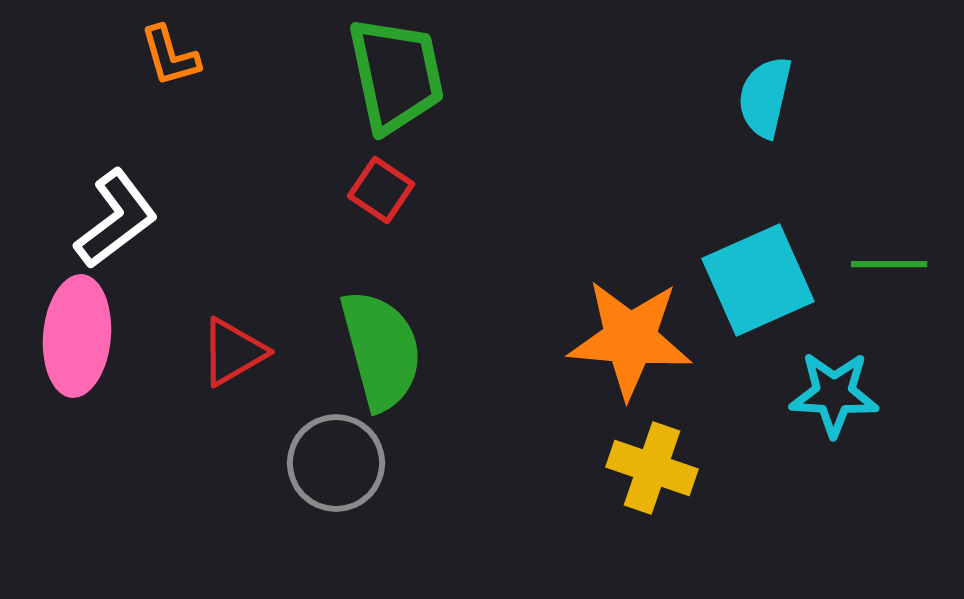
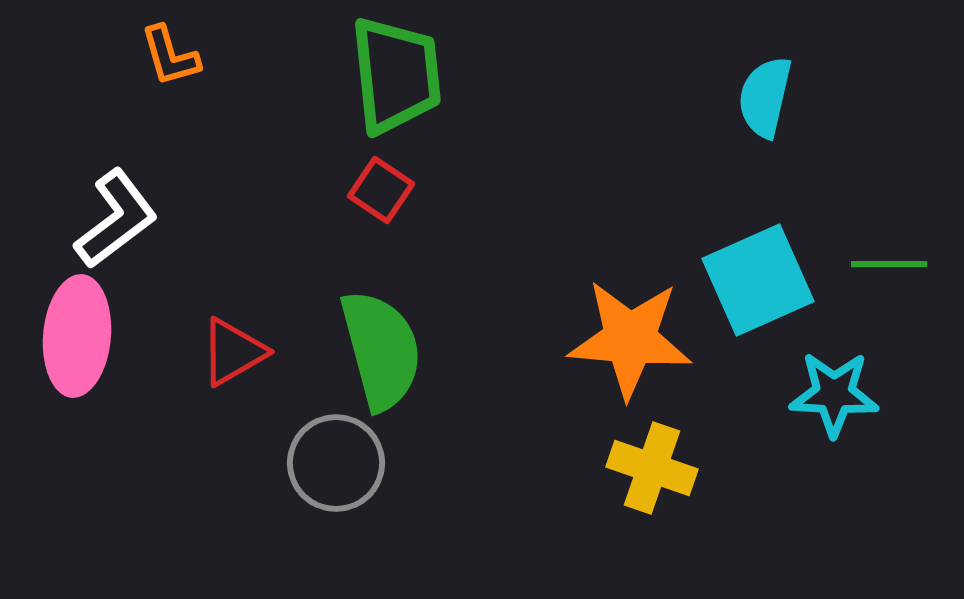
green trapezoid: rotated 6 degrees clockwise
